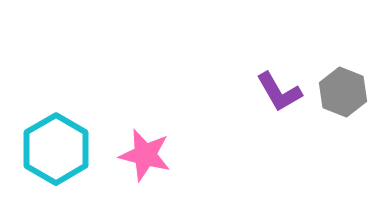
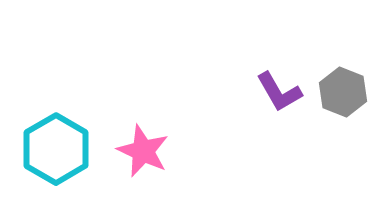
pink star: moved 2 px left, 4 px up; rotated 10 degrees clockwise
